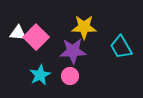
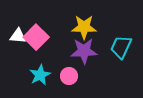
white triangle: moved 3 px down
cyan trapezoid: rotated 55 degrees clockwise
purple star: moved 11 px right
pink circle: moved 1 px left
